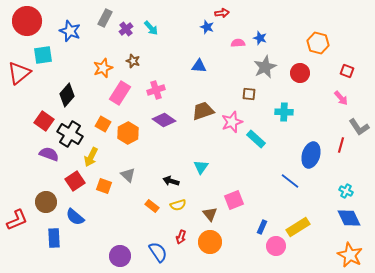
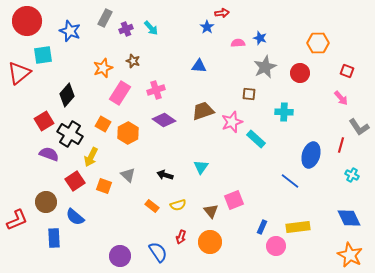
blue star at (207, 27): rotated 16 degrees clockwise
purple cross at (126, 29): rotated 16 degrees clockwise
orange hexagon at (318, 43): rotated 15 degrees counterclockwise
red square at (44, 121): rotated 24 degrees clockwise
black arrow at (171, 181): moved 6 px left, 6 px up
cyan cross at (346, 191): moved 6 px right, 16 px up
brown triangle at (210, 214): moved 1 px right, 3 px up
yellow rectangle at (298, 227): rotated 25 degrees clockwise
